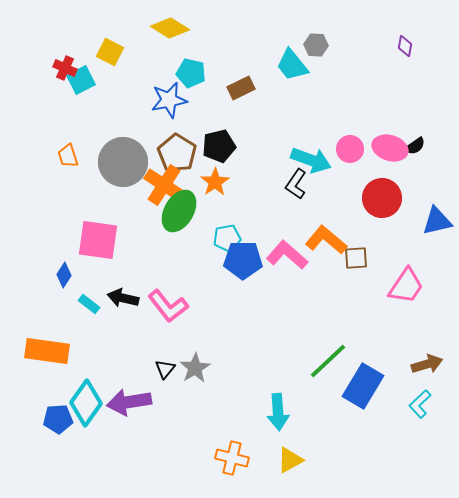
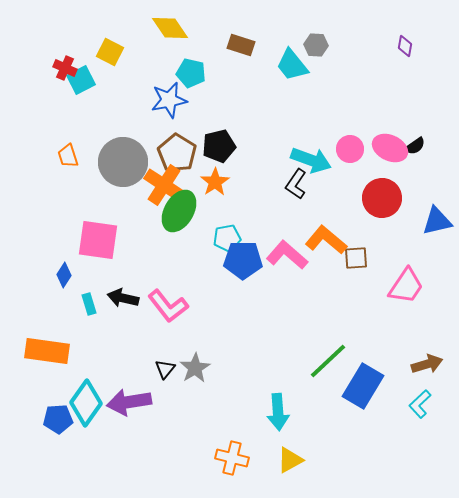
yellow diamond at (170, 28): rotated 24 degrees clockwise
brown rectangle at (241, 88): moved 43 px up; rotated 44 degrees clockwise
pink ellipse at (390, 148): rotated 8 degrees clockwise
cyan rectangle at (89, 304): rotated 35 degrees clockwise
